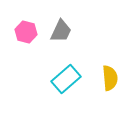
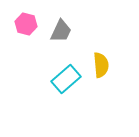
pink hexagon: moved 8 px up
yellow semicircle: moved 9 px left, 13 px up
